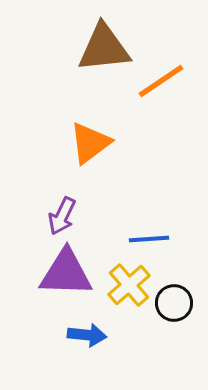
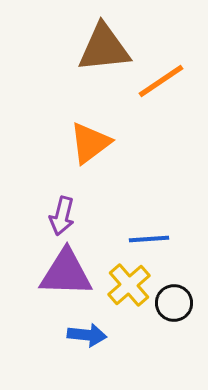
purple arrow: rotated 12 degrees counterclockwise
